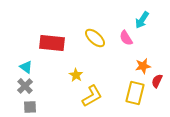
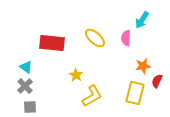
pink semicircle: rotated 35 degrees clockwise
